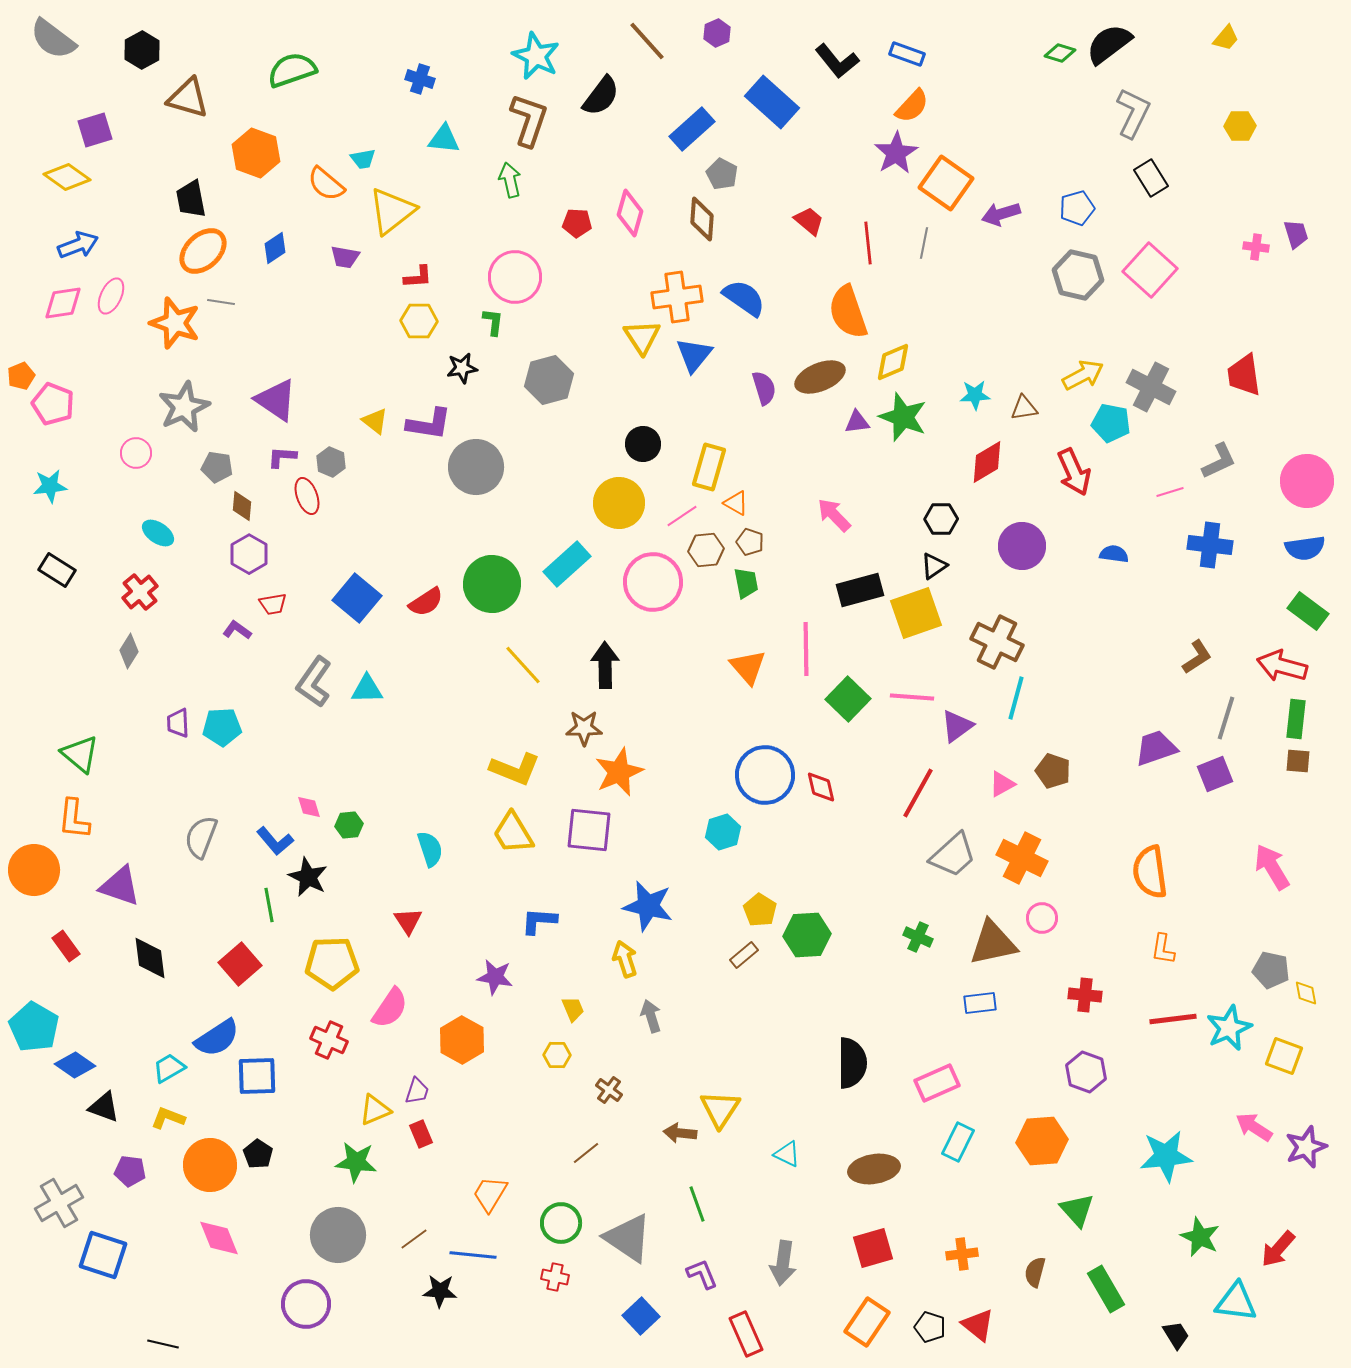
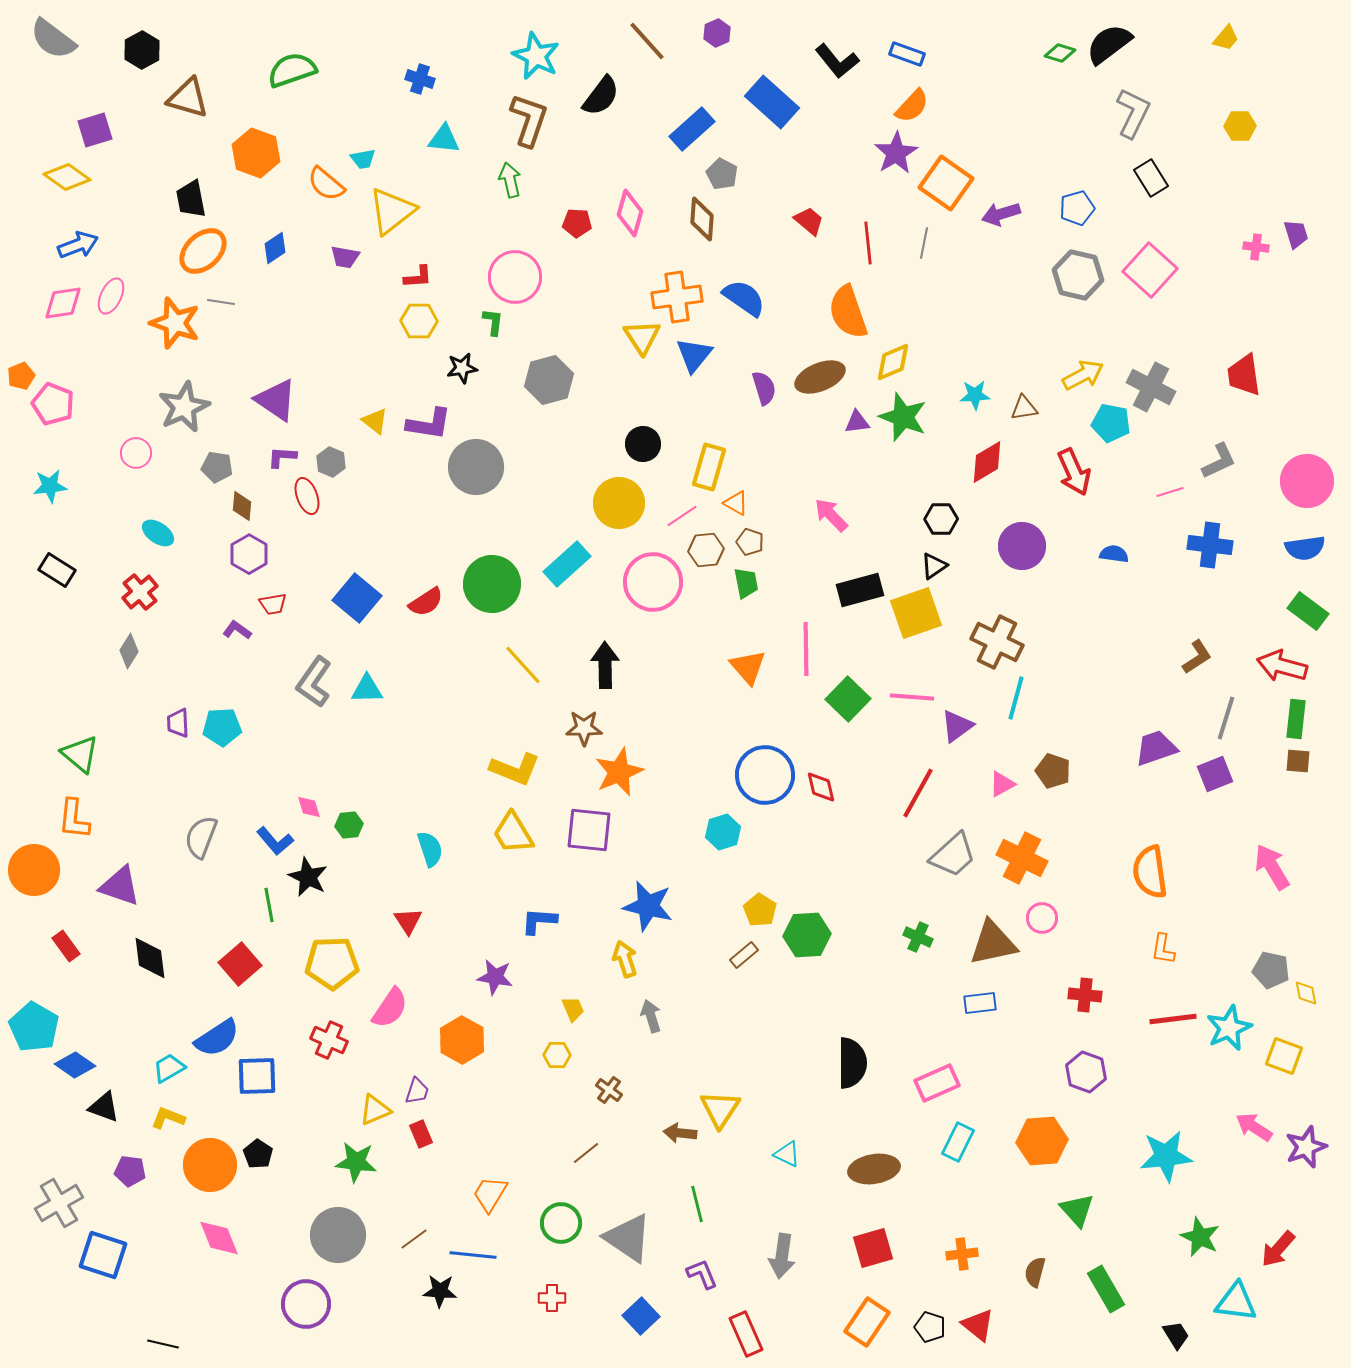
pink arrow at (834, 515): moved 3 px left
green line at (697, 1204): rotated 6 degrees clockwise
gray arrow at (783, 1263): moved 1 px left, 7 px up
red cross at (555, 1277): moved 3 px left, 21 px down; rotated 12 degrees counterclockwise
